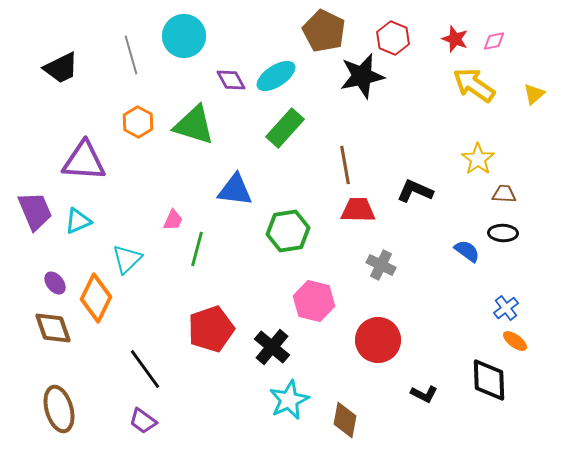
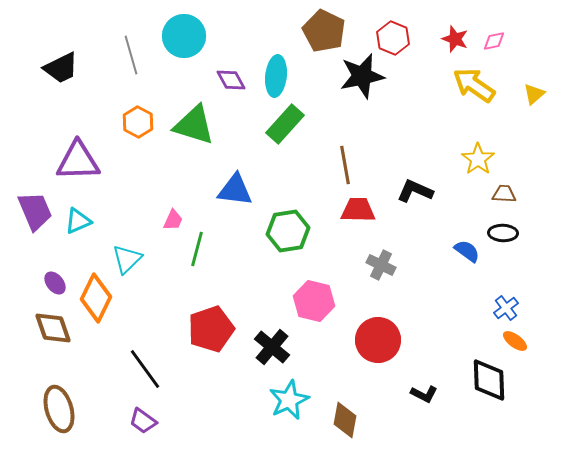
cyan ellipse at (276, 76): rotated 51 degrees counterclockwise
green rectangle at (285, 128): moved 4 px up
purple triangle at (84, 161): moved 6 px left; rotated 6 degrees counterclockwise
